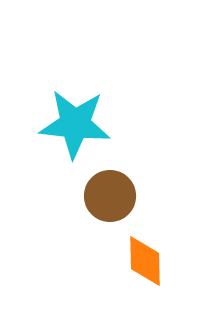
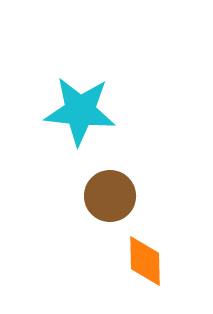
cyan star: moved 5 px right, 13 px up
